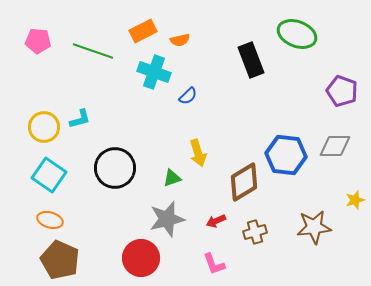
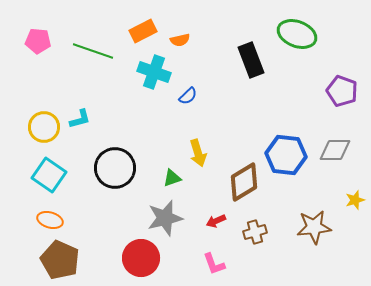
gray diamond: moved 4 px down
gray star: moved 2 px left, 1 px up
